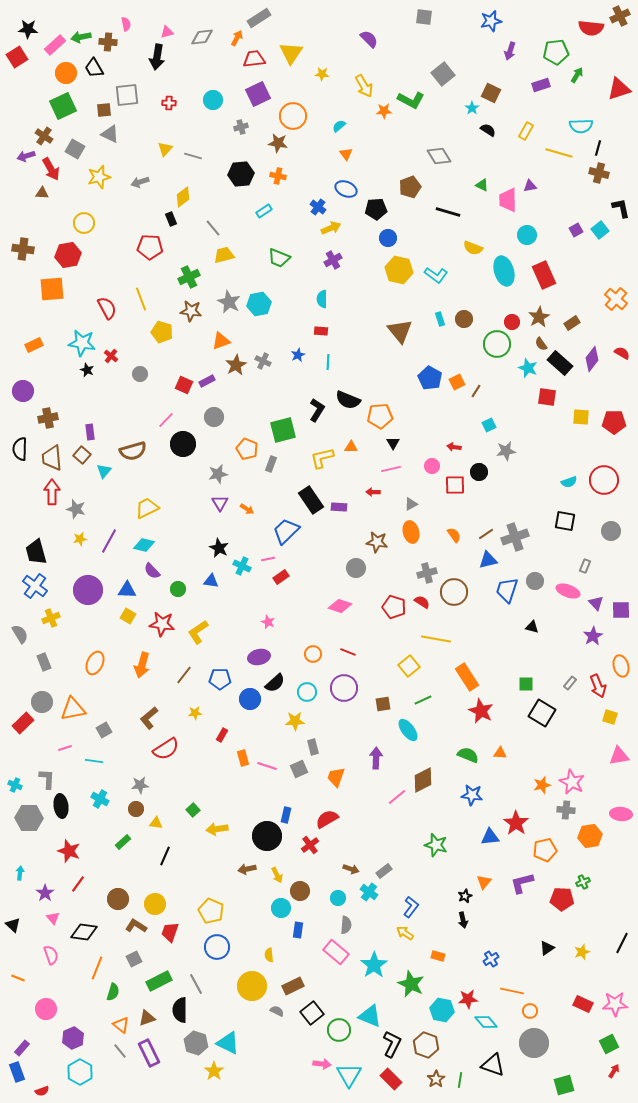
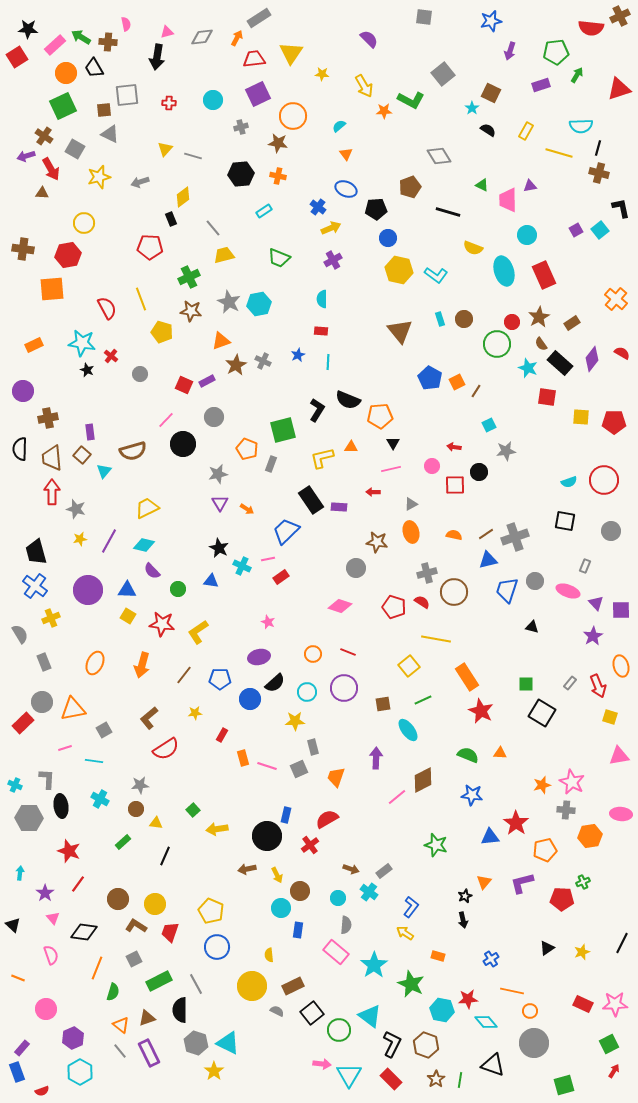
green arrow at (81, 37): rotated 42 degrees clockwise
orange semicircle at (454, 535): rotated 42 degrees counterclockwise
cyan triangle at (370, 1016): rotated 15 degrees clockwise
